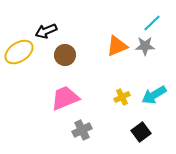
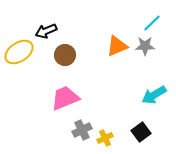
yellow cross: moved 17 px left, 41 px down
